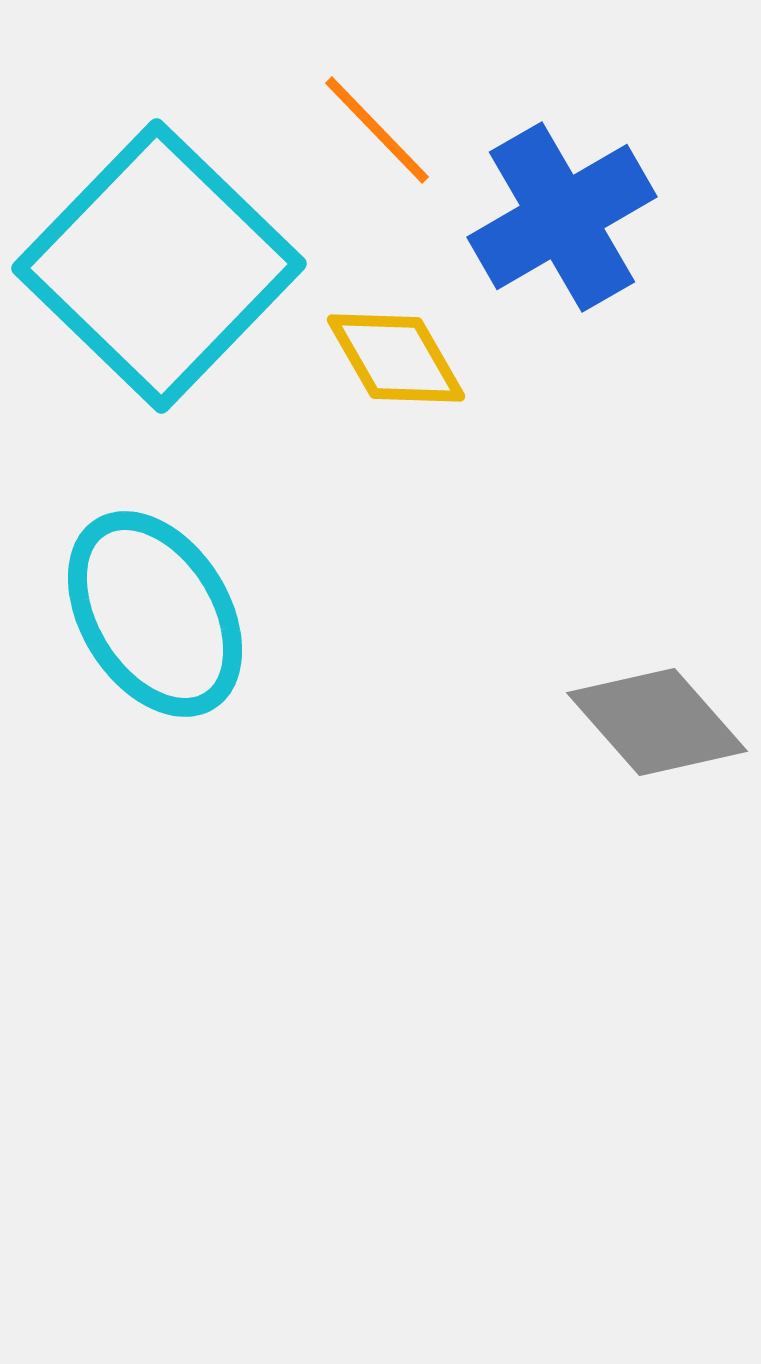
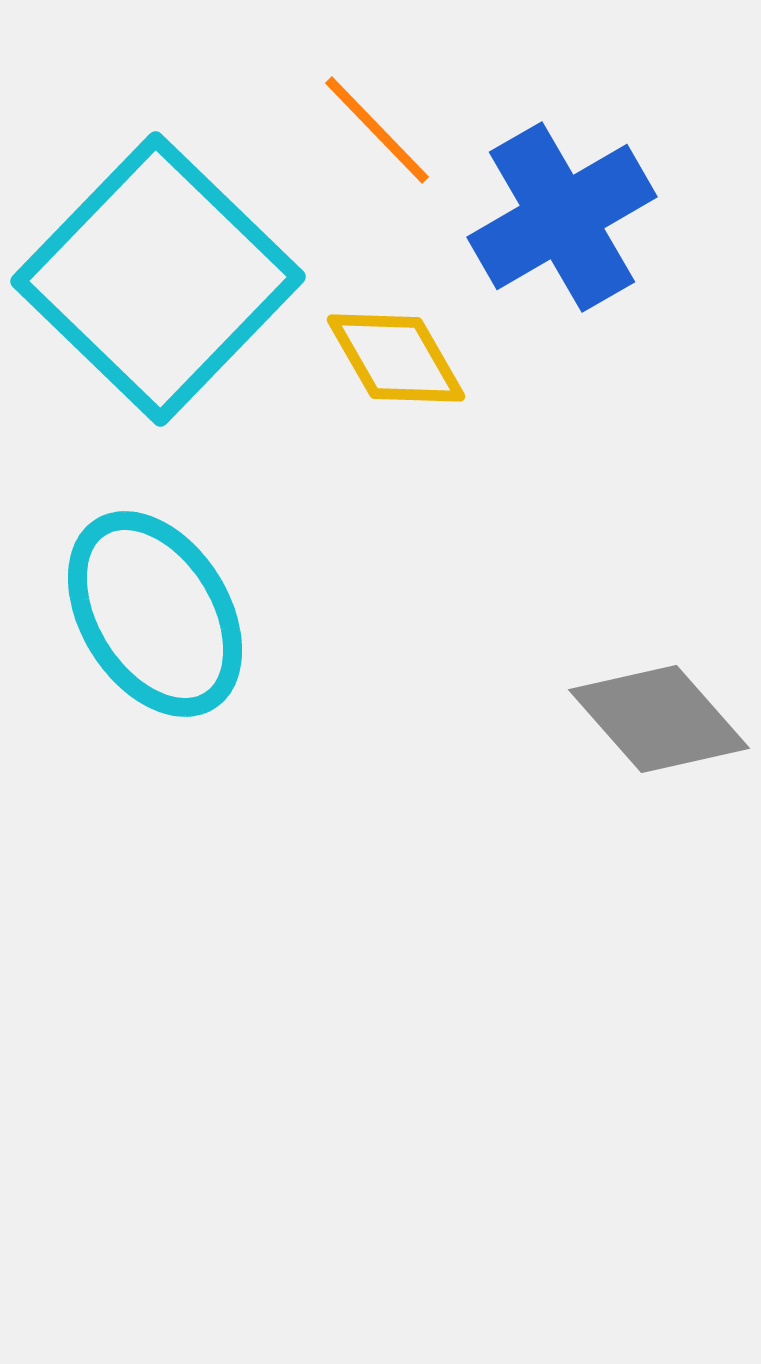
cyan square: moved 1 px left, 13 px down
gray diamond: moved 2 px right, 3 px up
